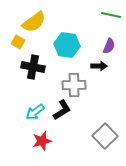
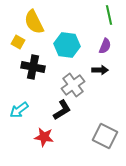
green line: moved 2 px left; rotated 66 degrees clockwise
yellow semicircle: rotated 100 degrees clockwise
purple semicircle: moved 4 px left
black arrow: moved 1 px right, 4 px down
gray cross: moved 1 px left; rotated 35 degrees counterclockwise
cyan arrow: moved 16 px left, 2 px up
gray square: rotated 20 degrees counterclockwise
red star: moved 2 px right, 4 px up; rotated 24 degrees clockwise
